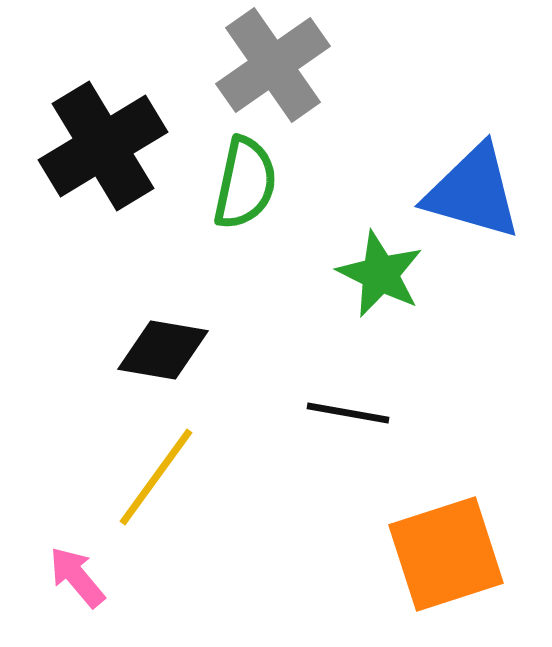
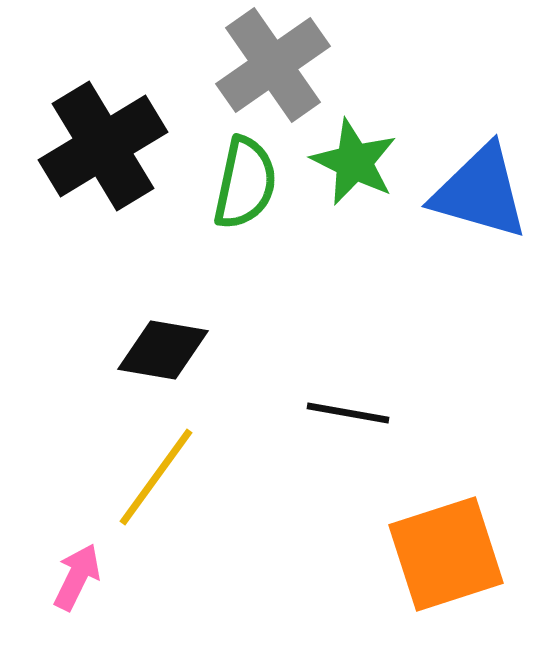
blue triangle: moved 7 px right
green star: moved 26 px left, 112 px up
pink arrow: rotated 66 degrees clockwise
